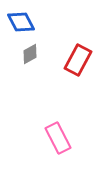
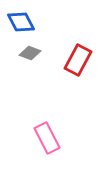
gray diamond: moved 1 px up; rotated 50 degrees clockwise
pink rectangle: moved 11 px left
